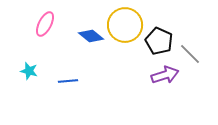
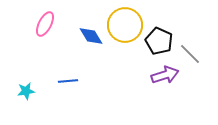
blue diamond: rotated 20 degrees clockwise
cyan star: moved 3 px left, 20 px down; rotated 24 degrees counterclockwise
